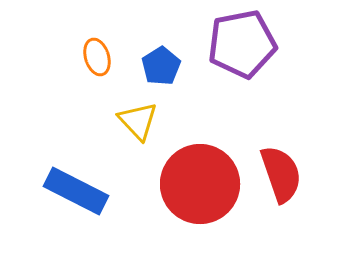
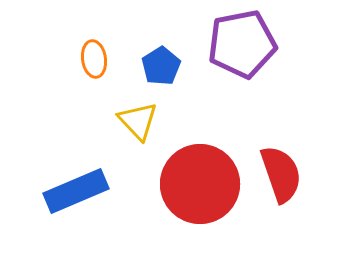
orange ellipse: moved 3 px left, 2 px down; rotated 9 degrees clockwise
blue rectangle: rotated 50 degrees counterclockwise
